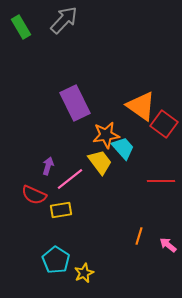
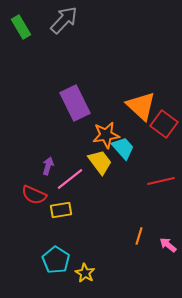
orange triangle: rotated 8 degrees clockwise
red line: rotated 12 degrees counterclockwise
yellow star: moved 1 px right; rotated 18 degrees counterclockwise
